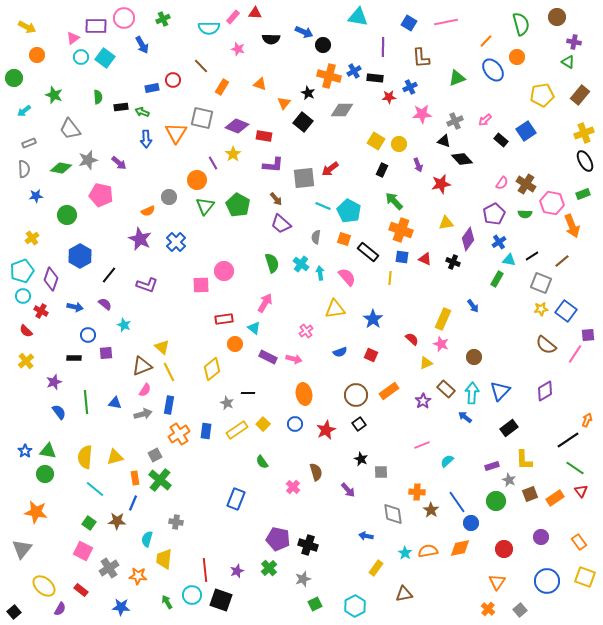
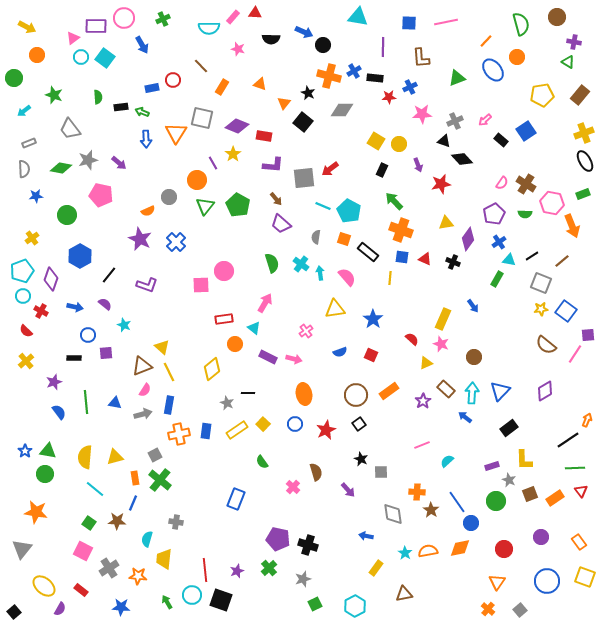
blue square at (409, 23): rotated 28 degrees counterclockwise
orange cross at (179, 434): rotated 20 degrees clockwise
green line at (575, 468): rotated 36 degrees counterclockwise
